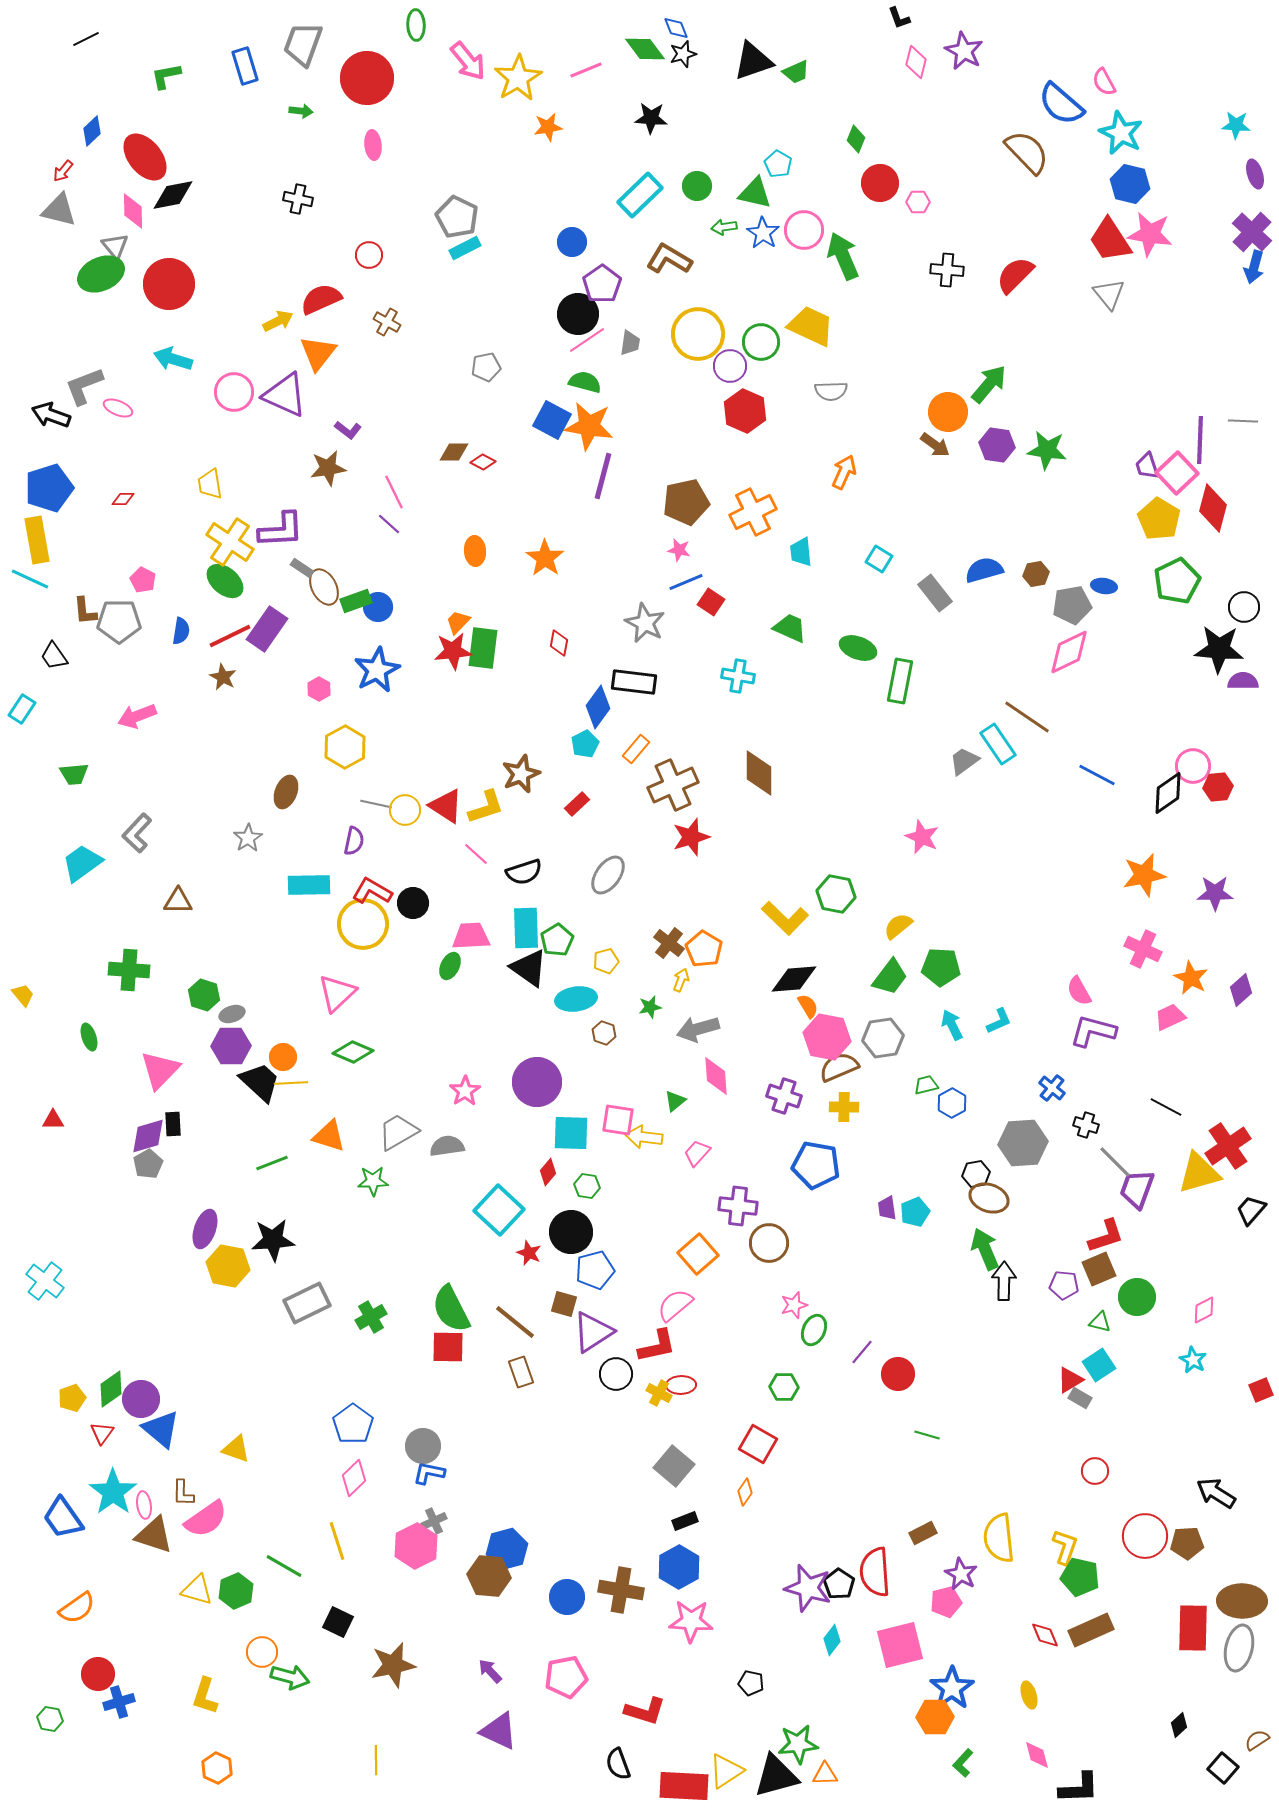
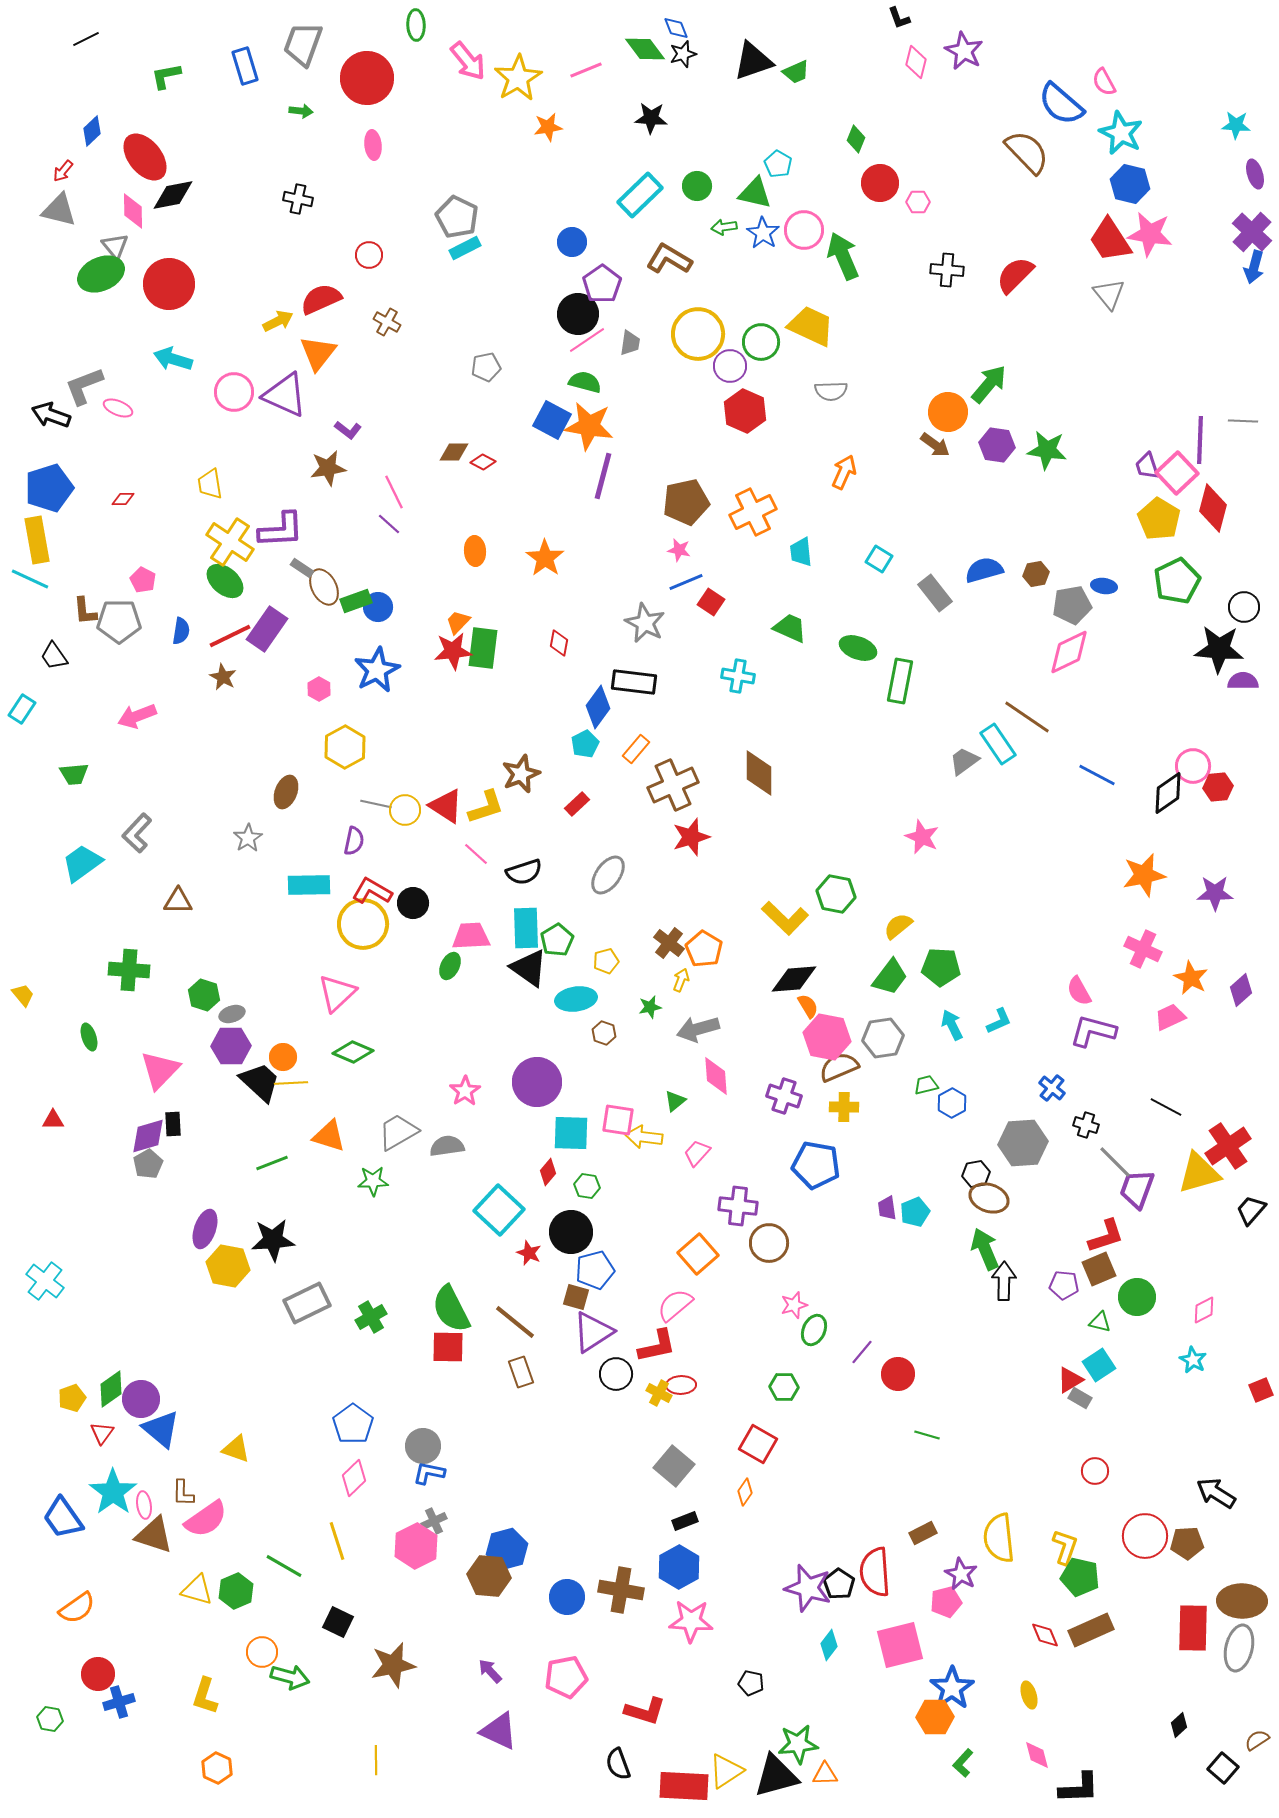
brown square at (564, 1304): moved 12 px right, 7 px up
cyan diamond at (832, 1640): moved 3 px left, 5 px down
